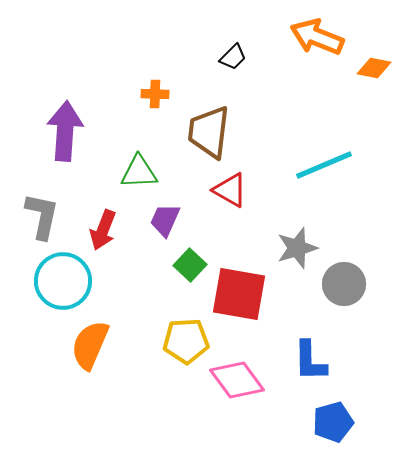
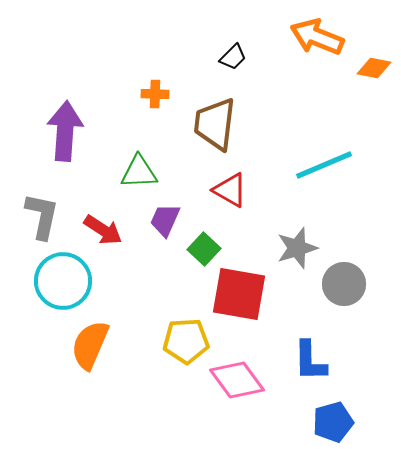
brown trapezoid: moved 6 px right, 8 px up
red arrow: rotated 78 degrees counterclockwise
green square: moved 14 px right, 16 px up
